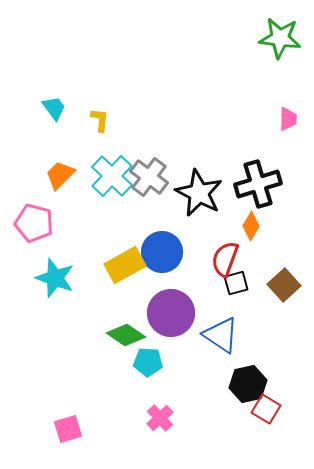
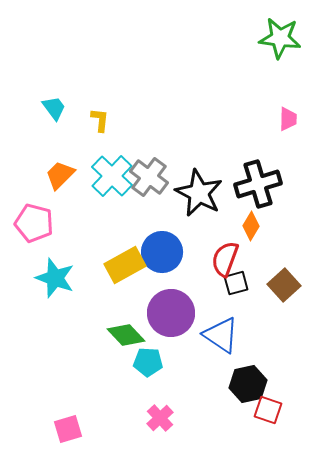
green diamond: rotated 12 degrees clockwise
red square: moved 2 px right, 1 px down; rotated 12 degrees counterclockwise
